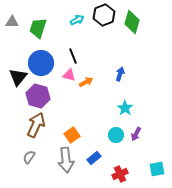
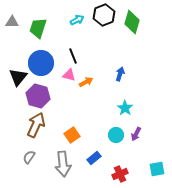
gray arrow: moved 3 px left, 4 px down
